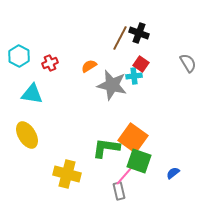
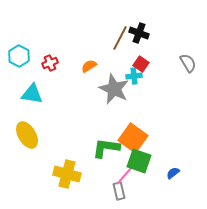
gray star: moved 2 px right, 4 px down; rotated 12 degrees clockwise
